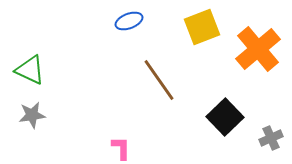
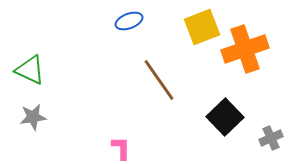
orange cross: moved 13 px left; rotated 21 degrees clockwise
gray star: moved 1 px right, 2 px down
